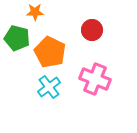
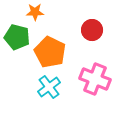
green pentagon: moved 1 px up
